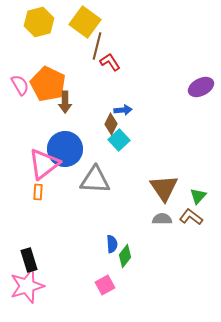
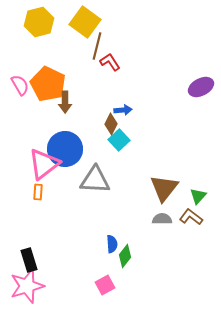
brown triangle: rotated 12 degrees clockwise
